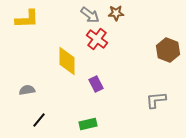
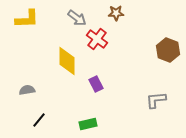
gray arrow: moved 13 px left, 3 px down
